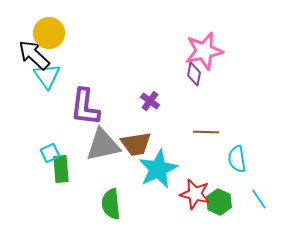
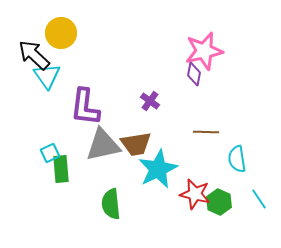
yellow circle: moved 12 px right
